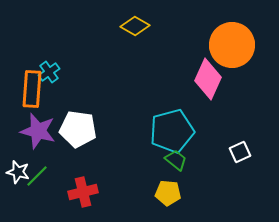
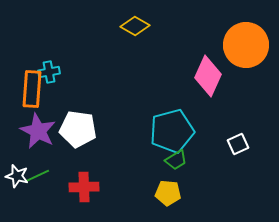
orange circle: moved 14 px right
cyan cross: rotated 25 degrees clockwise
pink diamond: moved 3 px up
purple star: rotated 12 degrees clockwise
white square: moved 2 px left, 8 px up
green trapezoid: rotated 110 degrees clockwise
white star: moved 1 px left, 4 px down
green line: rotated 20 degrees clockwise
red cross: moved 1 px right, 5 px up; rotated 12 degrees clockwise
